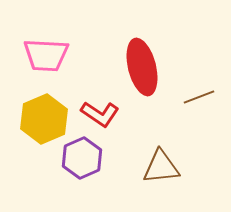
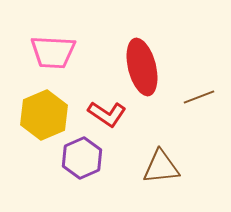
pink trapezoid: moved 7 px right, 3 px up
red L-shape: moved 7 px right
yellow hexagon: moved 4 px up
